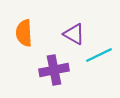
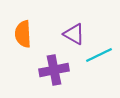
orange semicircle: moved 1 px left, 1 px down
